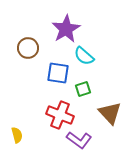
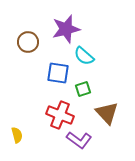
purple star: rotated 16 degrees clockwise
brown circle: moved 6 px up
brown triangle: moved 3 px left
